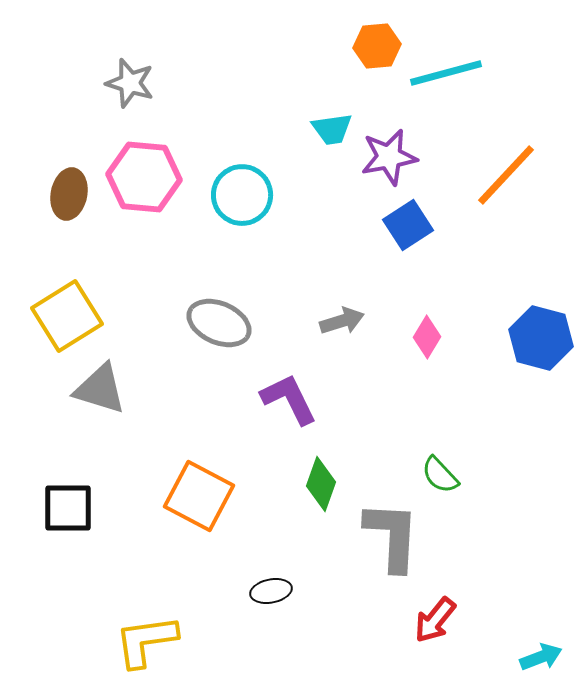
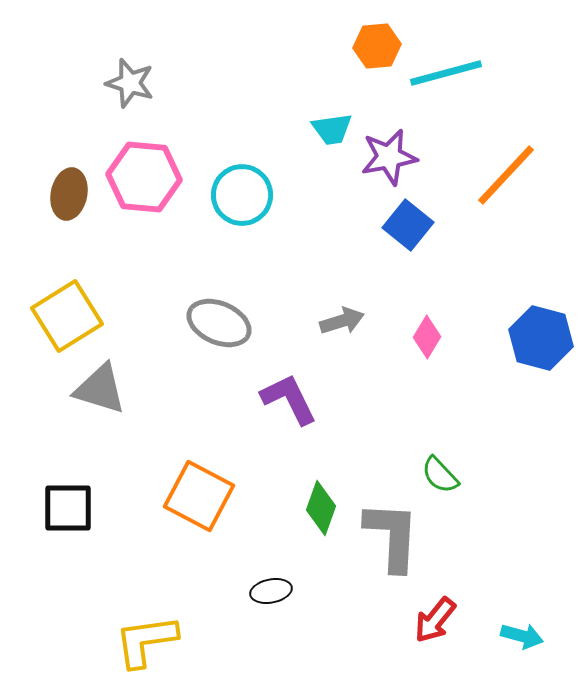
blue square: rotated 18 degrees counterclockwise
green diamond: moved 24 px down
cyan arrow: moved 19 px left, 21 px up; rotated 36 degrees clockwise
